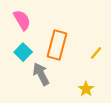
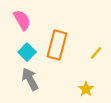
cyan square: moved 4 px right
gray arrow: moved 11 px left, 5 px down
